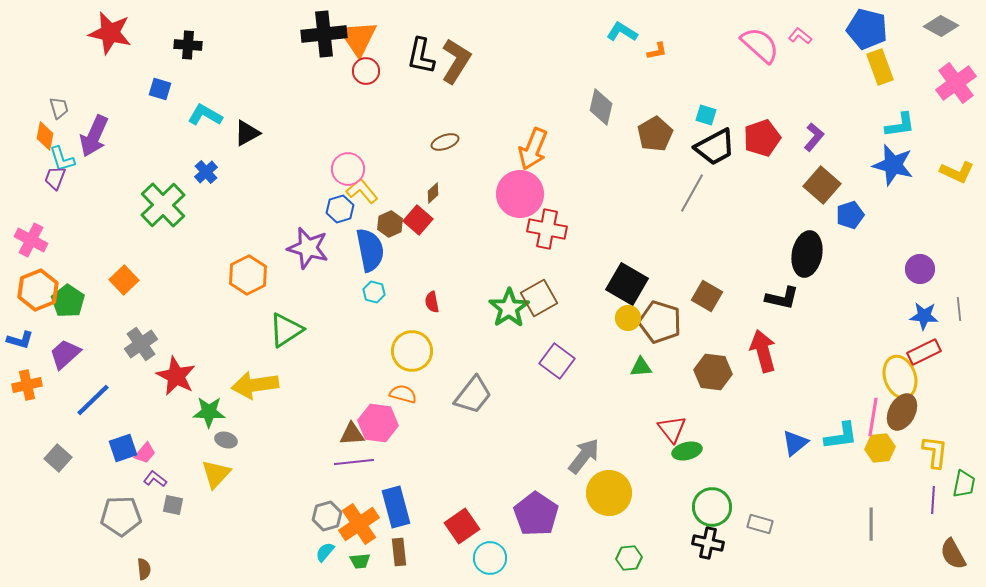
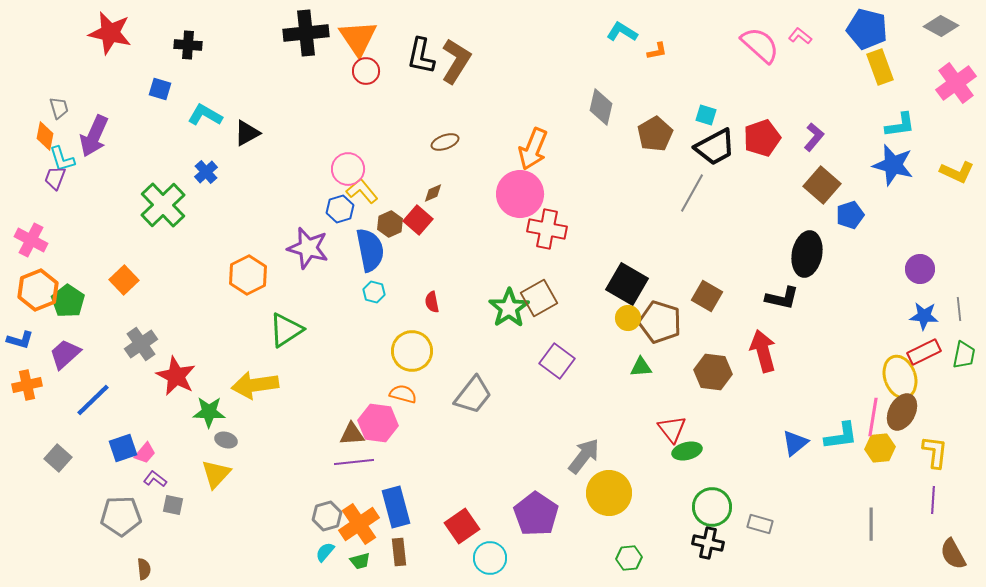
black cross at (324, 34): moved 18 px left, 1 px up
brown diamond at (433, 193): rotated 20 degrees clockwise
green trapezoid at (964, 484): moved 129 px up
green trapezoid at (360, 561): rotated 10 degrees counterclockwise
